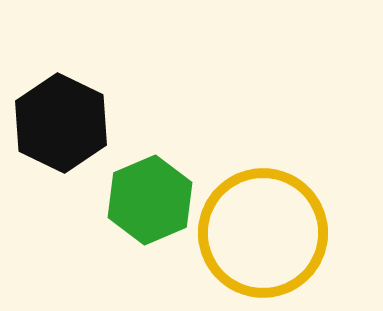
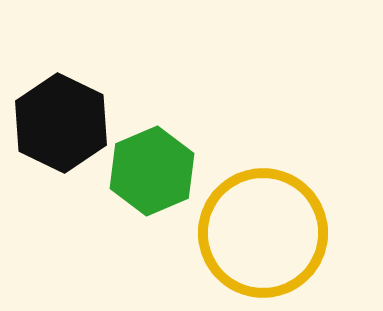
green hexagon: moved 2 px right, 29 px up
